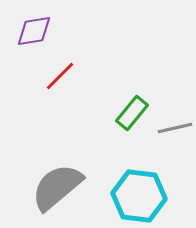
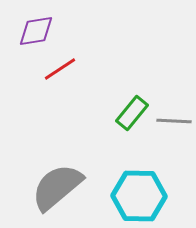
purple diamond: moved 2 px right
red line: moved 7 px up; rotated 12 degrees clockwise
gray line: moved 1 px left, 7 px up; rotated 16 degrees clockwise
cyan hexagon: rotated 6 degrees counterclockwise
